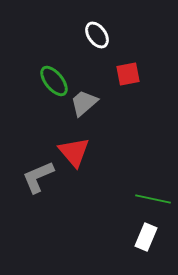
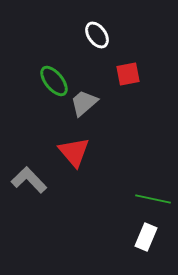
gray L-shape: moved 9 px left, 3 px down; rotated 69 degrees clockwise
